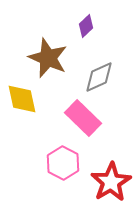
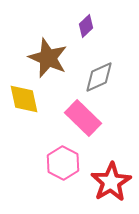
yellow diamond: moved 2 px right
